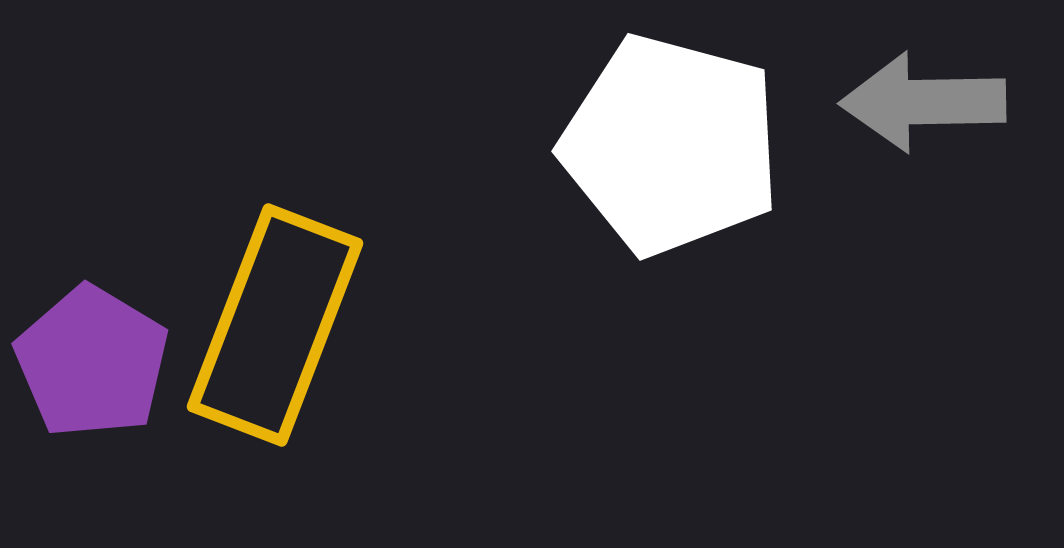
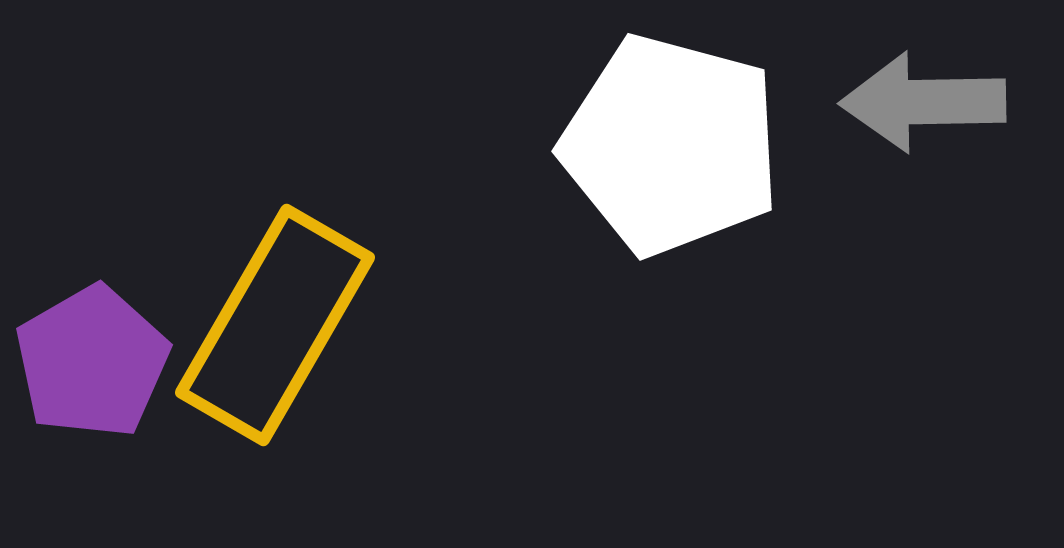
yellow rectangle: rotated 9 degrees clockwise
purple pentagon: rotated 11 degrees clockwise
